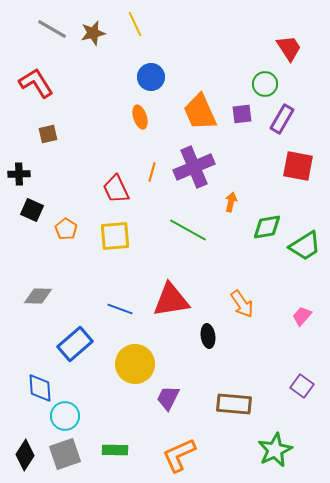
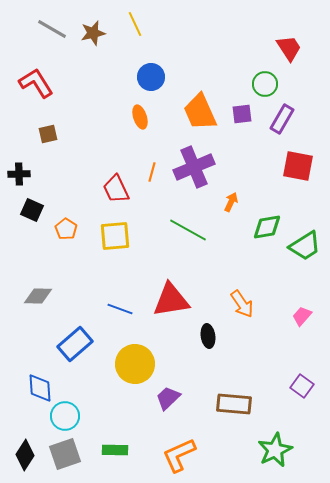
orange arrow at (231, 202): rotated 12 degrees clockwise
purple trapezoid at (168, 398): rotated 20 degrees clockwise
